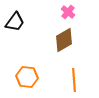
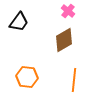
pink cross: moved 1 px up
black trapezoid: moved 4 px right
orange line: rotated 10 degrees clockwise
